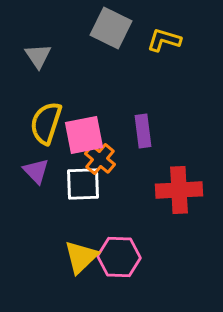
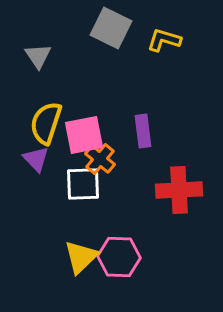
purple triangle: moved 12 px up
